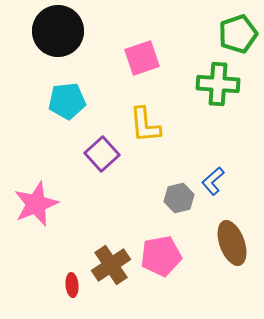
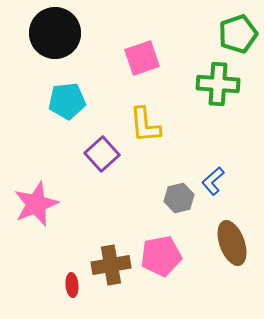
black circle: moved 3 px left, 2 px down
brown cross: rotated 24 degrees clockwise
